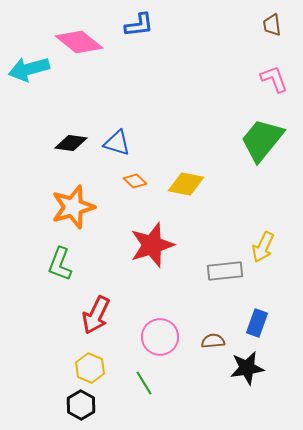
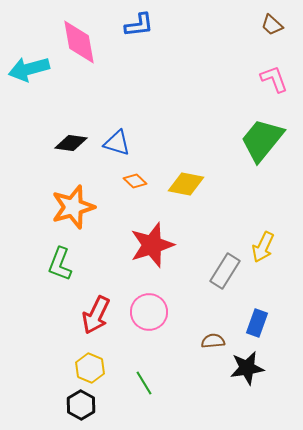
brown trapezoid: rotated 40 degrees counterclockwise
pink diamond: rotated 42 degrees clockwise
gray rectangle: rotated 52 degrees counterclockwise
pink circle: moved 11 px left, 25 px up
